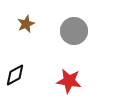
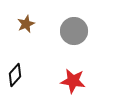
black diamond: rotated 20 degrees counterclockwise
red star: moved 4 px right
